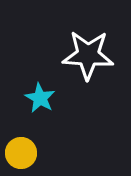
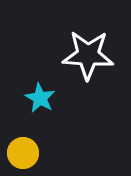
yellow circle: moved 2 px right
